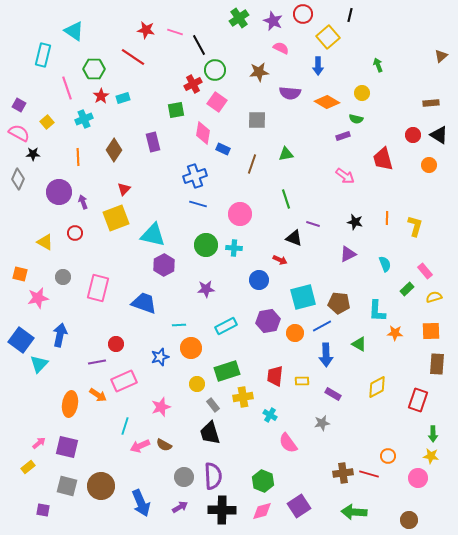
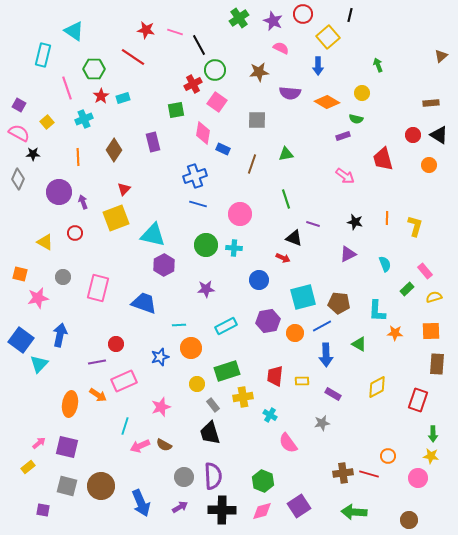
red arrow at (280, 260): moved 3 px right, 2 px up
